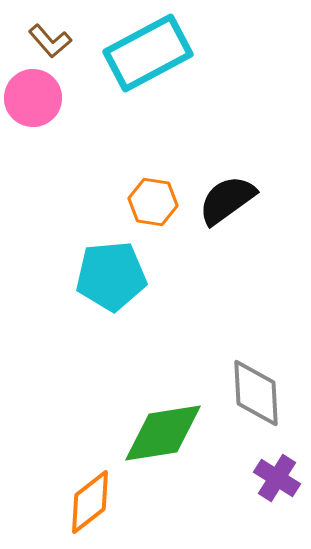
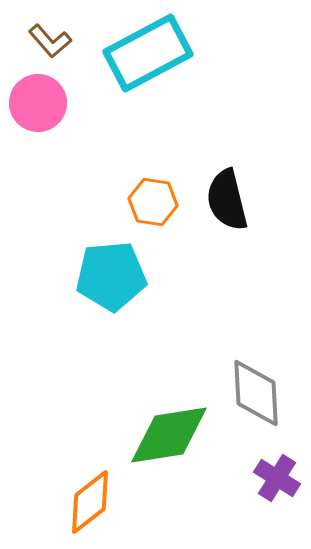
pink circle: moved 5 px right, 5 px down
black semicircle: rotated 68 degrees counterclockwise
green diamond: moved 6 px right, 2 px down
